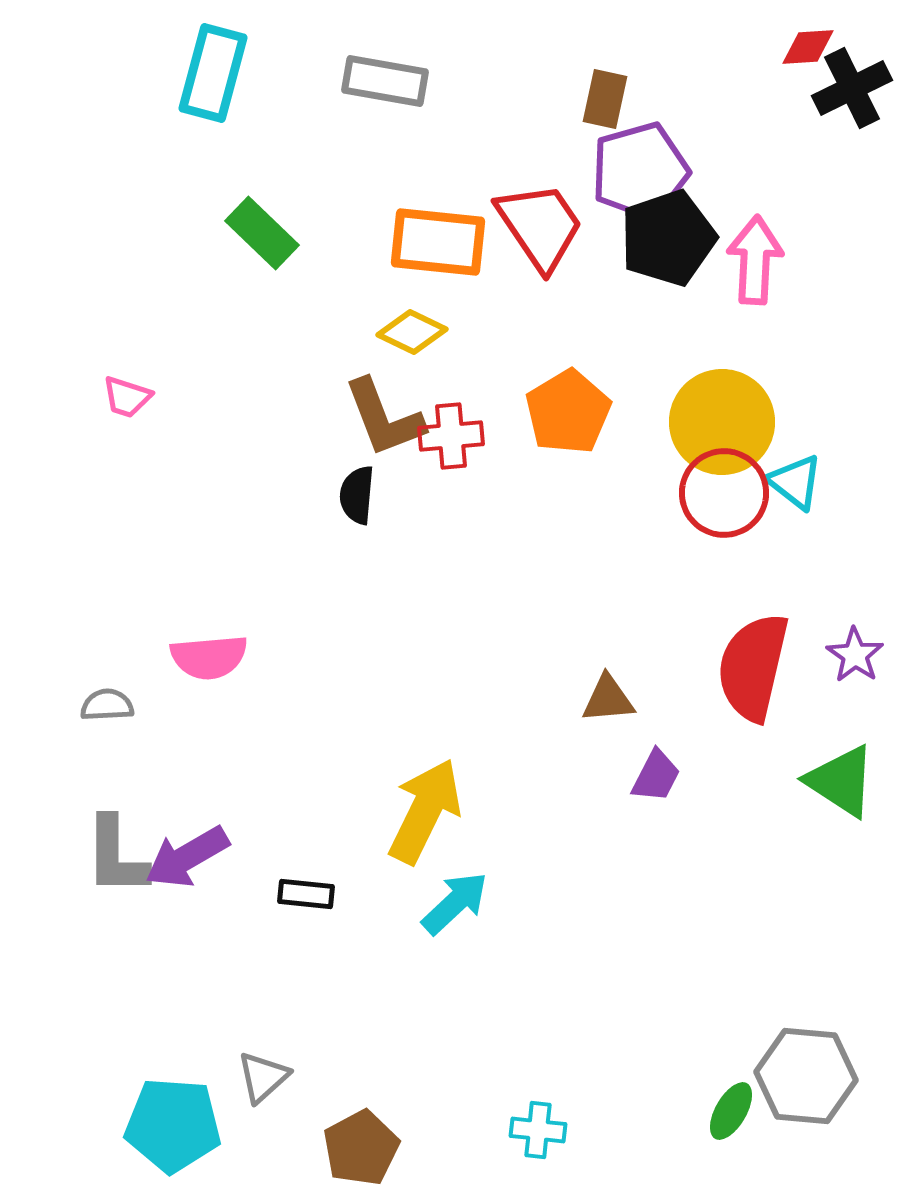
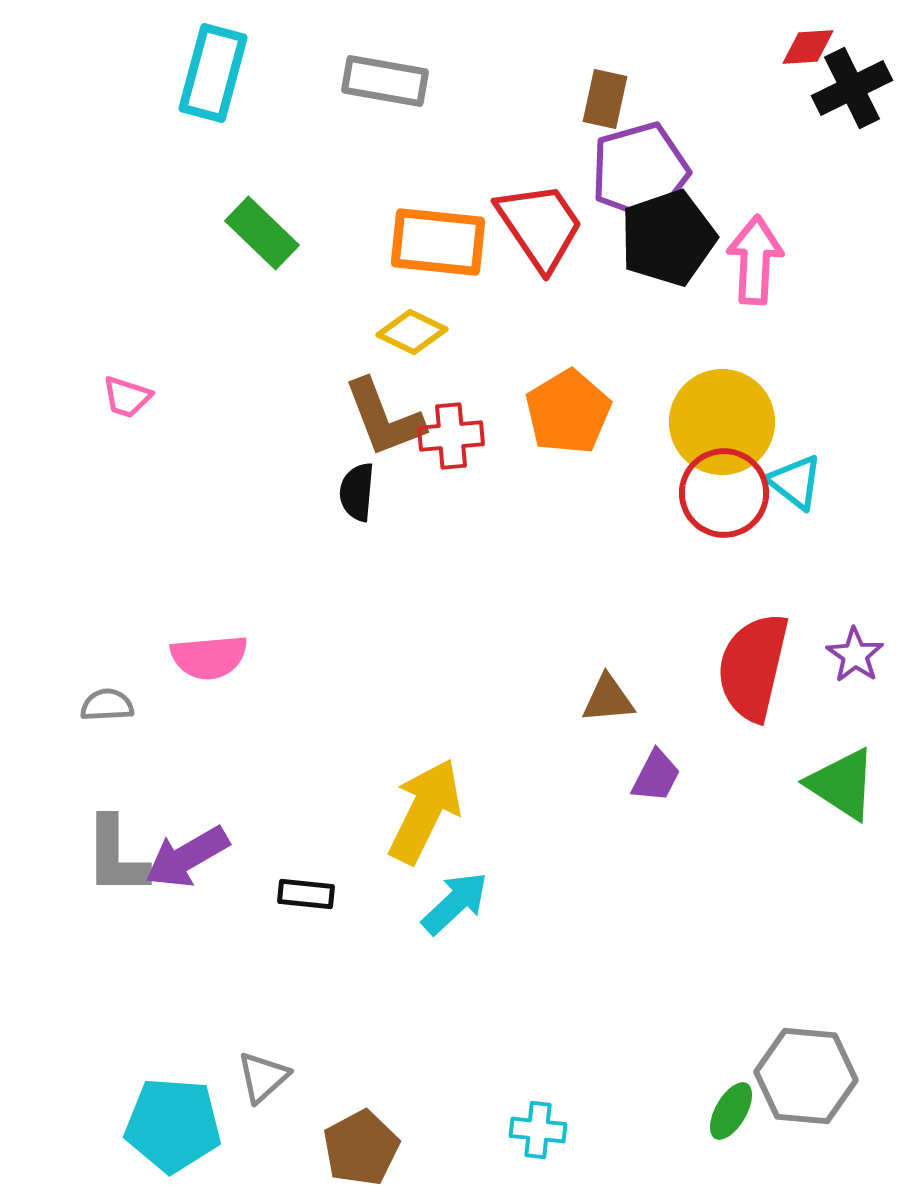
black semicircle: moved 3 px up
green triangle: moved 1 px right, 3 px down
